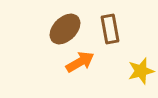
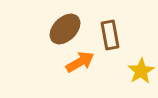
brown rectangle: moved 6 px down
yellow star: rotated 16 degrees counterclockwise
